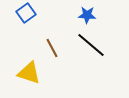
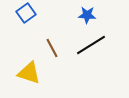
black line: rotated 72 degrees counterclockwise
